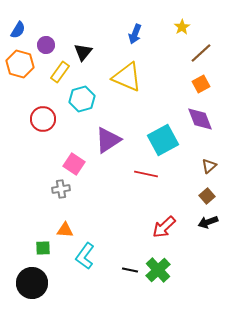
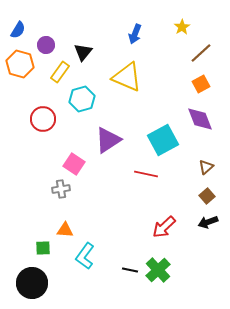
brown triangle: moved 3 px left, 1 px down
